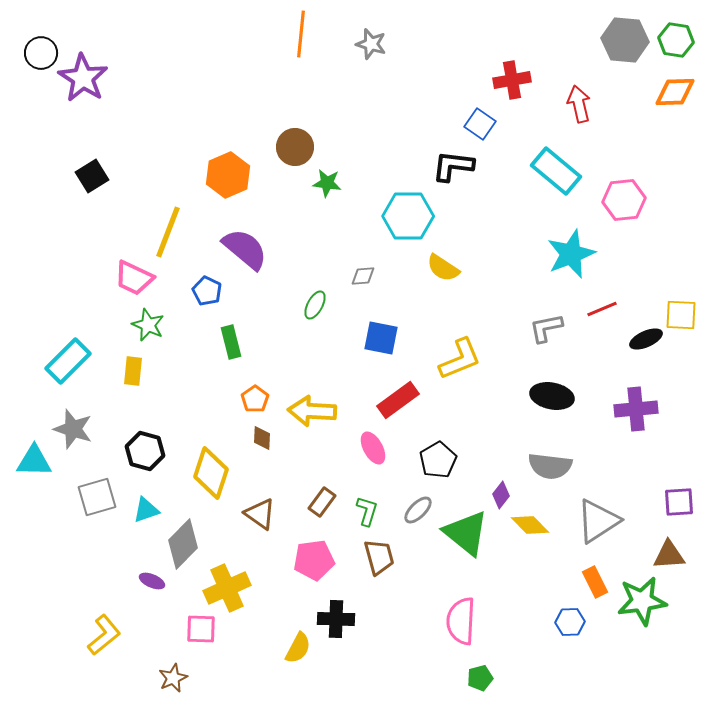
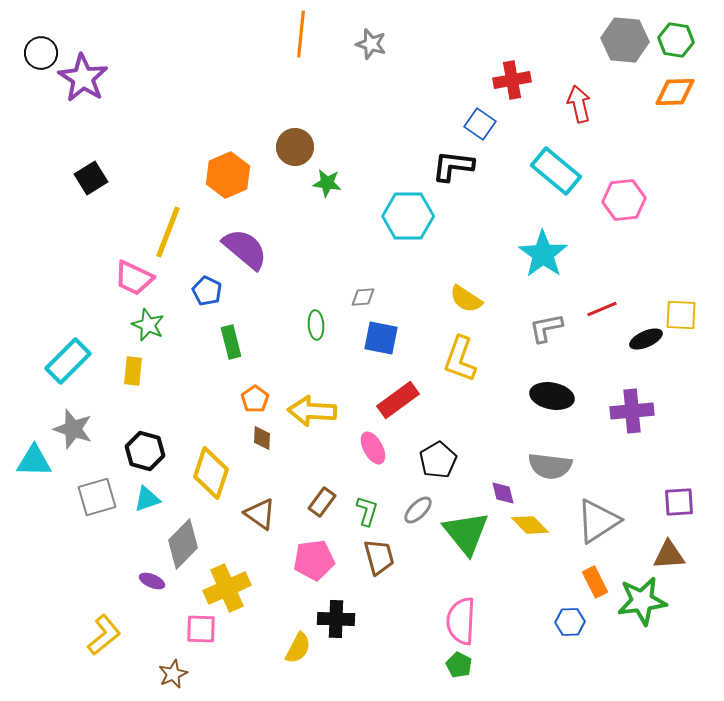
black square at (92, 176): moved 1 px left, 2 px down
cyan star at (571, 254): moved 28 px left; rotated 15 degrees counterclockwise
yellow semicircle at (443, 268): moved 23 px right, 31 px down
gray diamond at (363, 276): moved 21 px down
green ellipse at (315, 305): moved 1 px right, 20 px down; rotated 32 degrees counterclockwise
yellow L-shape at (460, 359): rotated 132 degrees clockwise
purple cross at (636, 409): moved 4 px left, 2 px down
purple diamond at (501, 495): moved 2 px right, 2 px up; rotated 52 degrees counterclockwise
cyan triangle at (146, 510): moved 1 px right, 11 px up
green triangle at (466, 533): rotated 12 degrees clockwise
brown star at (173, 678): moved 4 px up
green pentagon at (480, 678): moved 21 px left, 13 px up; rotated 30 degrees counterclockwise
